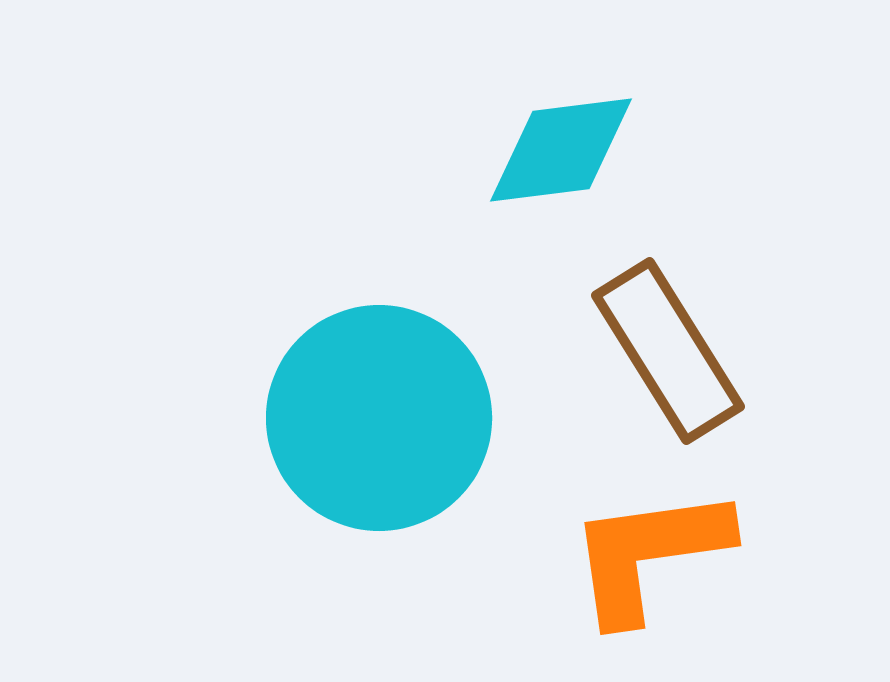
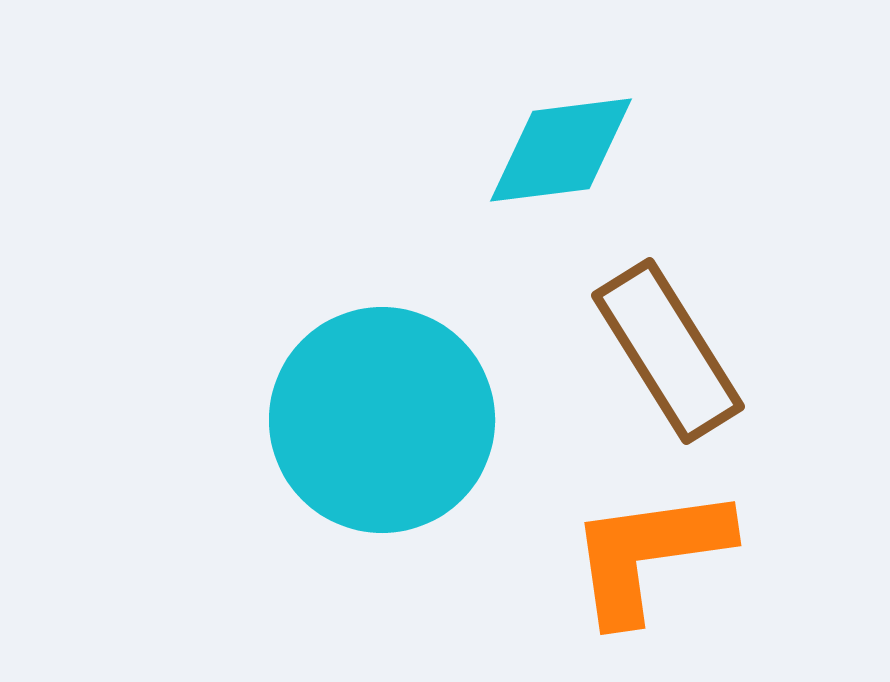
cyan circle: moved 3 px right, 2 px down
